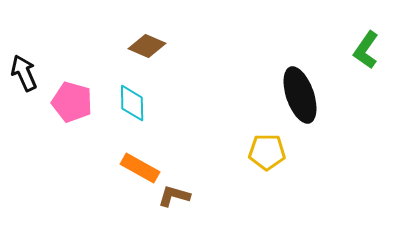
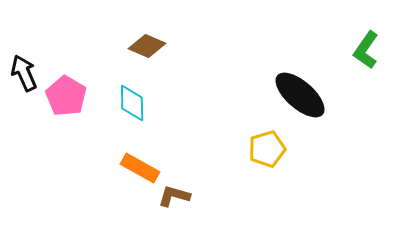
black ellipse: rotated 30 degrees counterclockwise
pink pentagon: moved 6 px left, 6 px up; rotated 15 degrees clockwise
yellow pentagon: moved 3 px up; rotated 18 degrees counterclockwise
